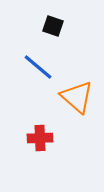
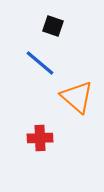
blue line: moved 2 px right, 4 px up
